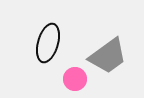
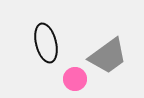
black ellipse: moved 2 px left; rotated 30 degrees counterclockwise
